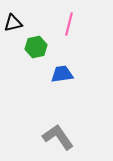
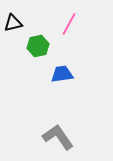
pink line: rotated 15 degrees clockwise
green hexagon: moved 2 px right, 1 px up
